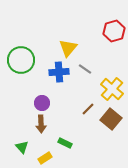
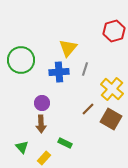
gray line: rotated 72 degrees clockwise
brown square: rotated 10 degrees counterclockwise
yellow rectangle: moved 1 px left; rotated 16 degrees counterclockwise
